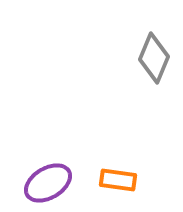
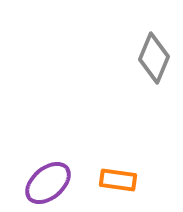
purple ellipse: rotated 9 degrees counterclockwise
